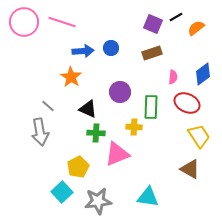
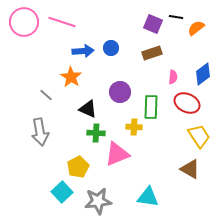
black line: rotated 40 degrees clockwise
gray line: moved 2 px left, 11 px up
